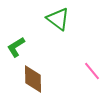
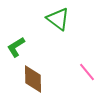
pink line: moved 5 px left, 1 px down
